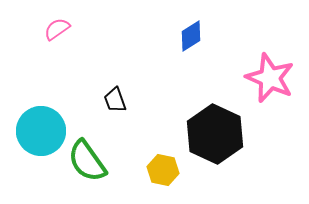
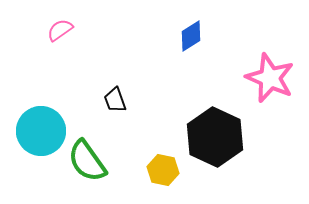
pink semicircle: moved 3 px right, 1 px down
black hexagon: moved 3 px down
